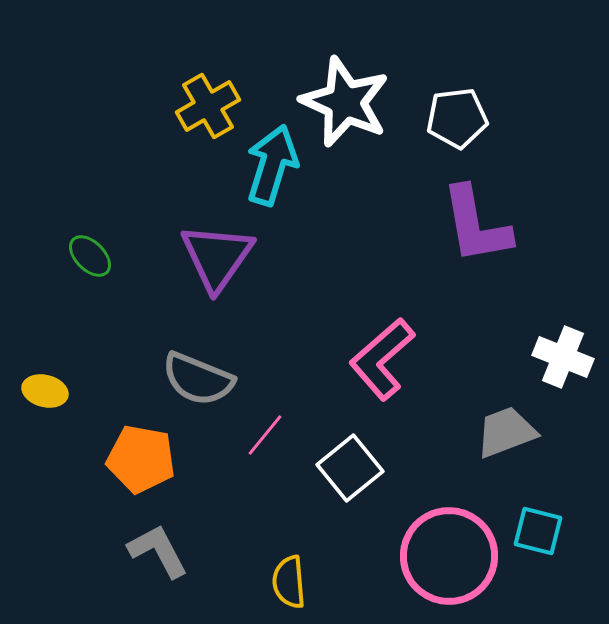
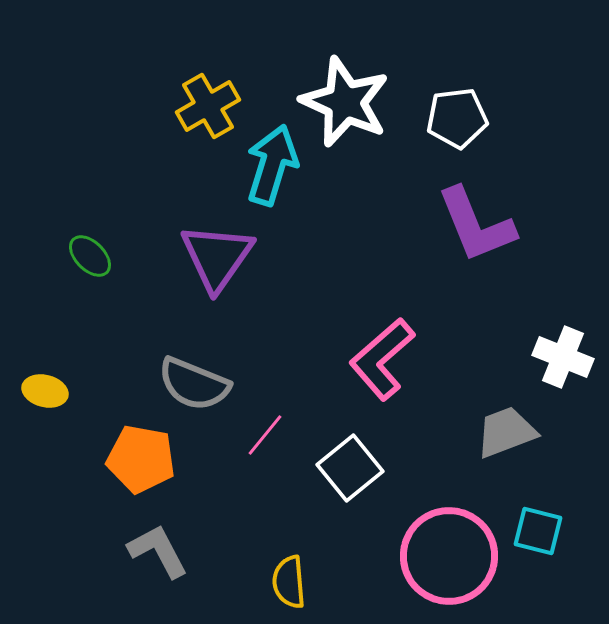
purple L-shape: rotated 12 degrees counterclockwise
gray semicircle: moved 4 px left, 5 px down
